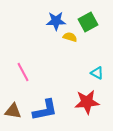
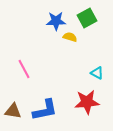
green square: moved 1 px left, 4 px up
pink line: moved 1 px right, 3 px up
